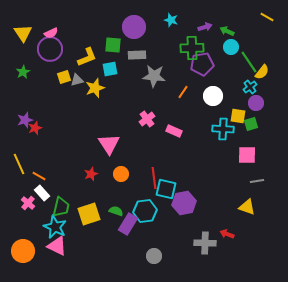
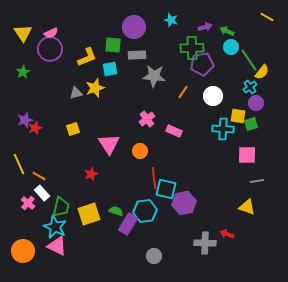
green line at (249, 62): moved 2 px up
yellow square at (64, 77): moved 9 px right, 52 px down
gray triangle at (77, 80): moved 1 px left, 13 px down
orange circle at (121, 174): moved 19 px right, 23 px up
